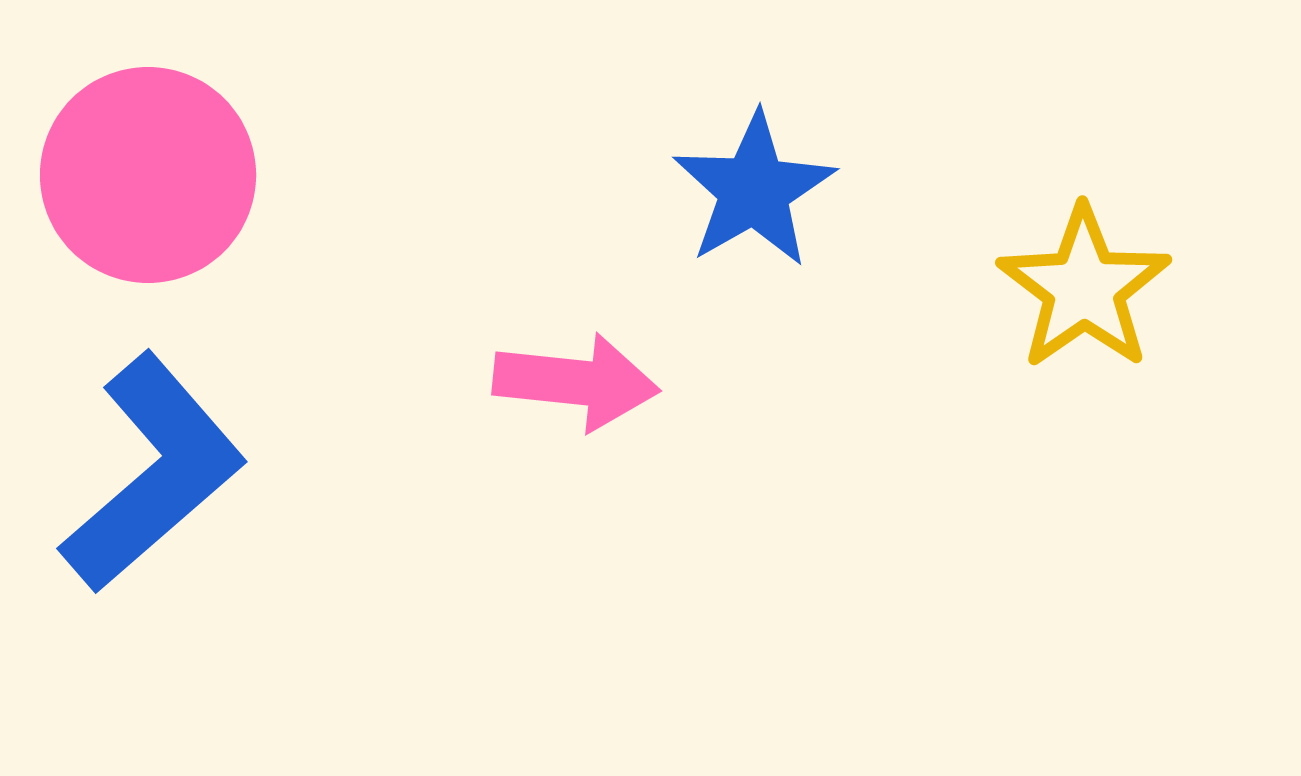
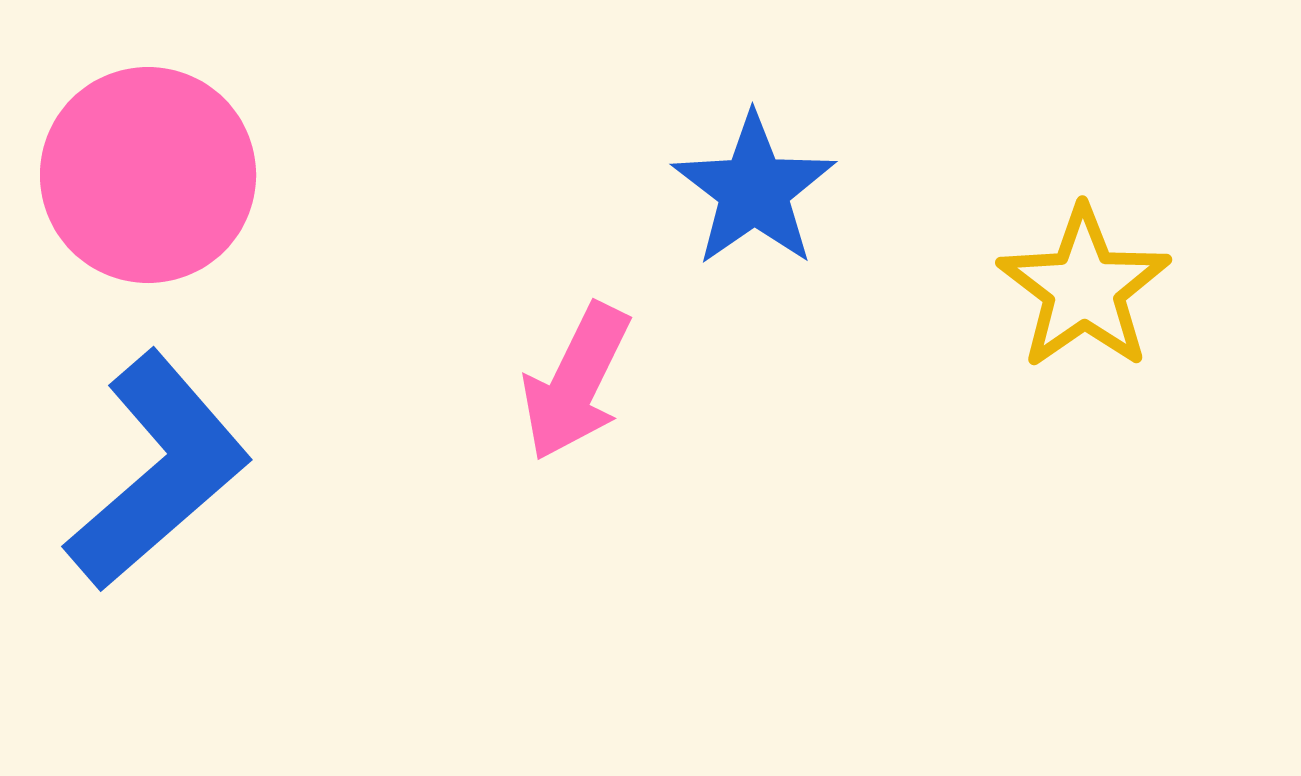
blue star: rotated 5 degrees counterclockwise
pink arrow: rotated 110 degrees clockwise
blue L-shape: moved 5 px right, 2 px up
